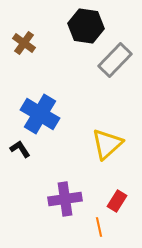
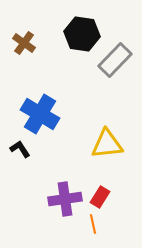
black hexagon: moved 4 px left, 8 px down
yellow triangle: rotated 36 degrees clockwise
red rectangle: moved 17 px left, 4 px up
orange line: moved 6 px left, 3 px up
